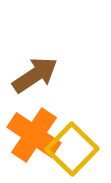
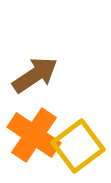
yellow square: moved 6 px right, 3 px up; rotated 9 degrees clockwise
